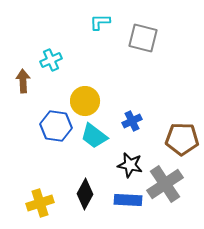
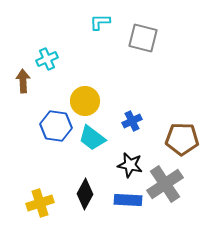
cyan cross: moved 4 px left, 1 px up
cyan trapezoid: moved 2 px left, 2 px down
